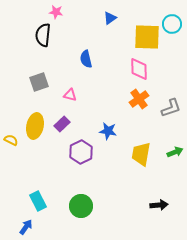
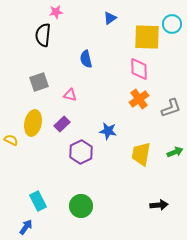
pink star: rotated 16 degrees counterclockwise
yellow ellipse: moved 2 px left, 3 px up
